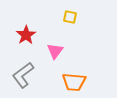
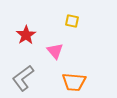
yellow square: moved 2 px right, 4 px down
pink triangle: rotated 18 degrees counterclockwise
gray L-shape: moved 3 px down
